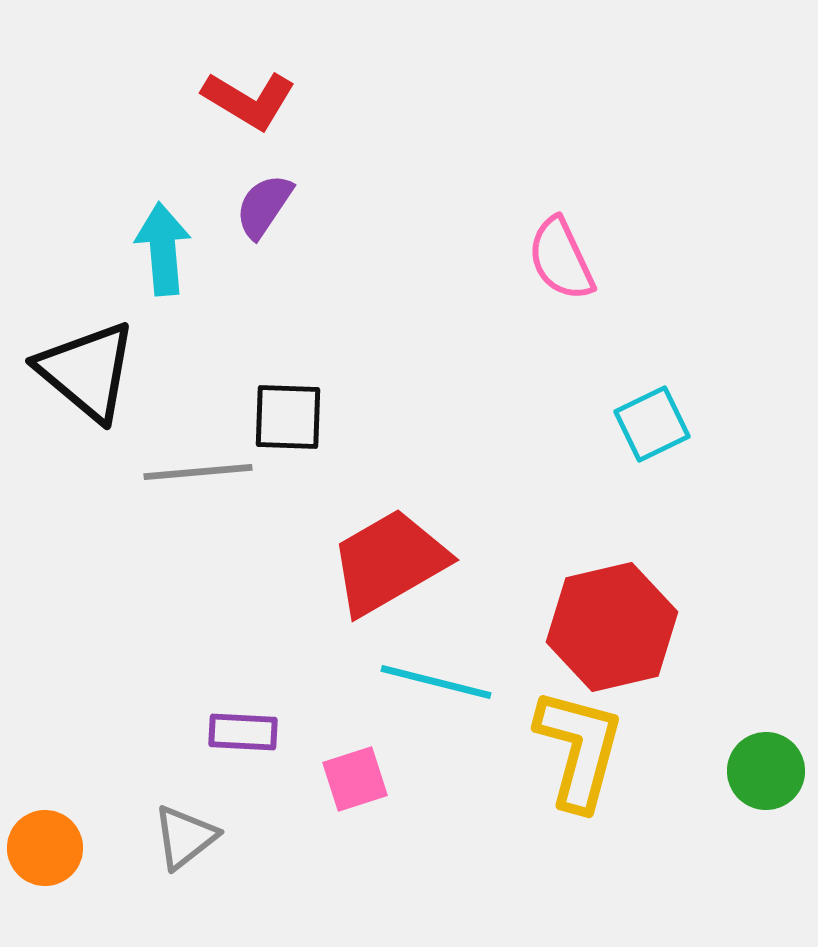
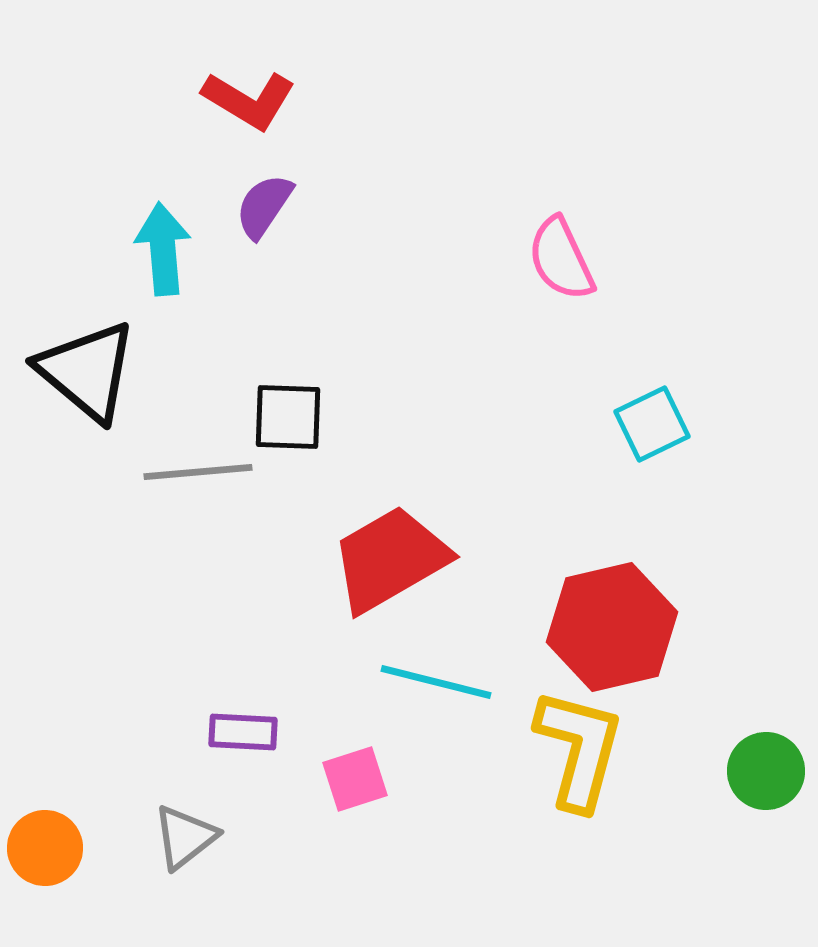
red trapezoid: moved 1 px right, 3 px up
